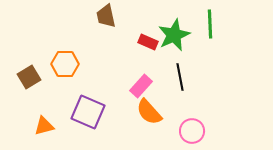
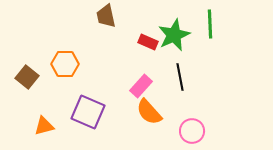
brown square: moved 2 px left; rotated 20 degrees counterclockwise
